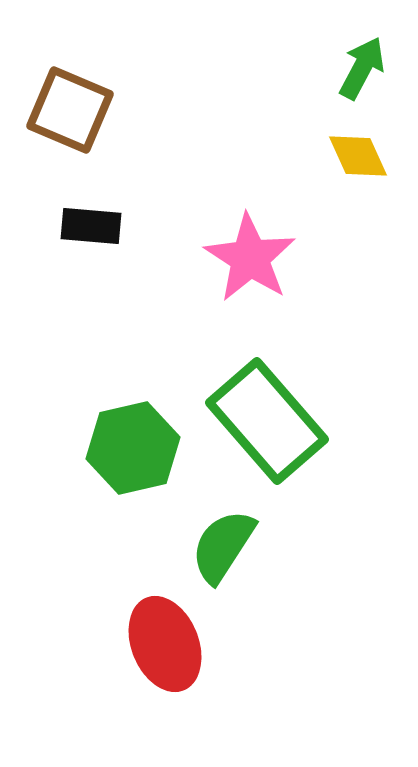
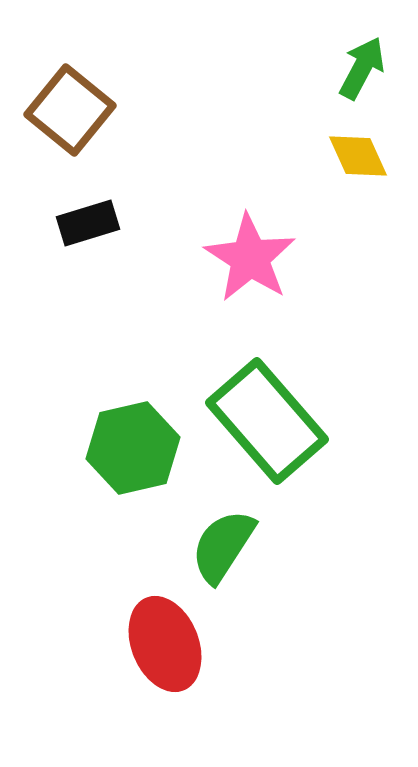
brown square: rotated 16 degrees clockwise
black rectangle: moved 3 px left, 3 px up; rotated 22 degrees counterclockwise
